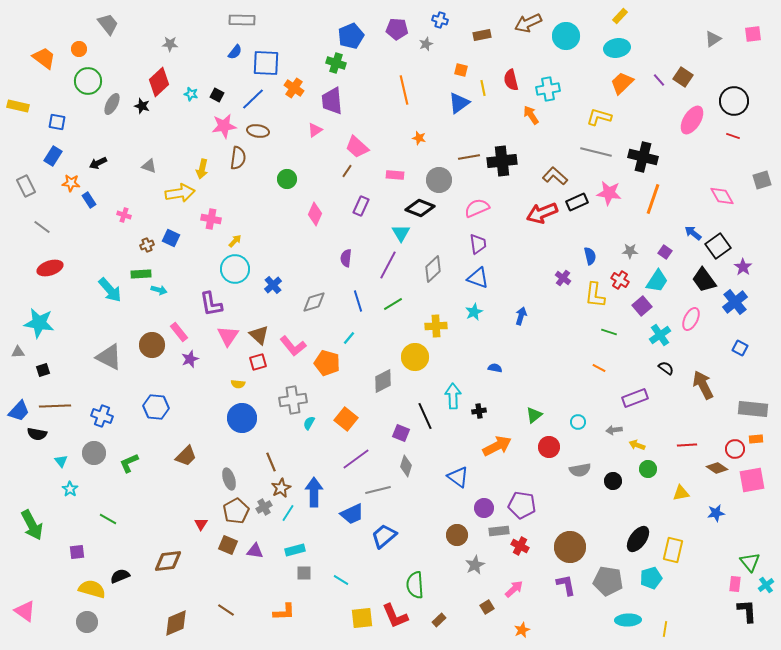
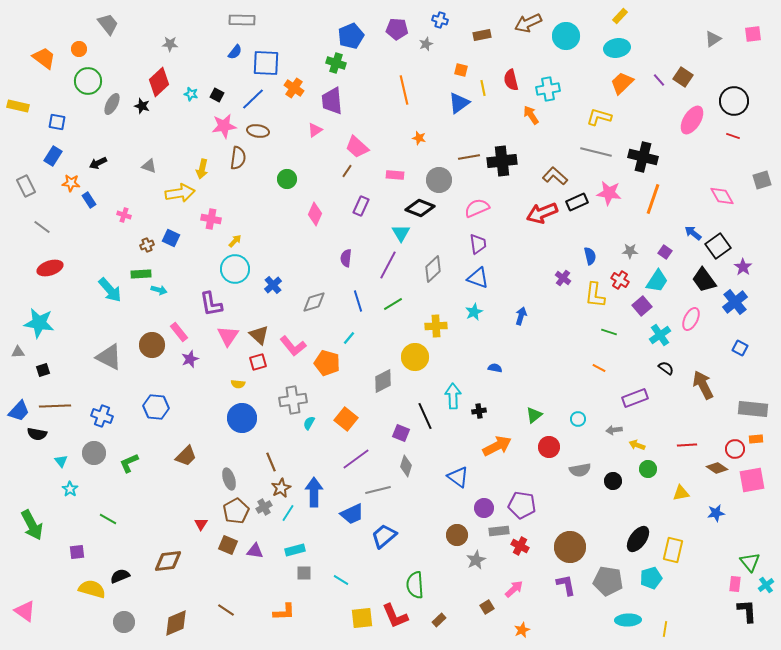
cyan circle at (578, 422): moved 3 px up
gray star at (475, 565): moved 1 px right, 5 px up
gray circle at (87, 622): moved 37 px right
